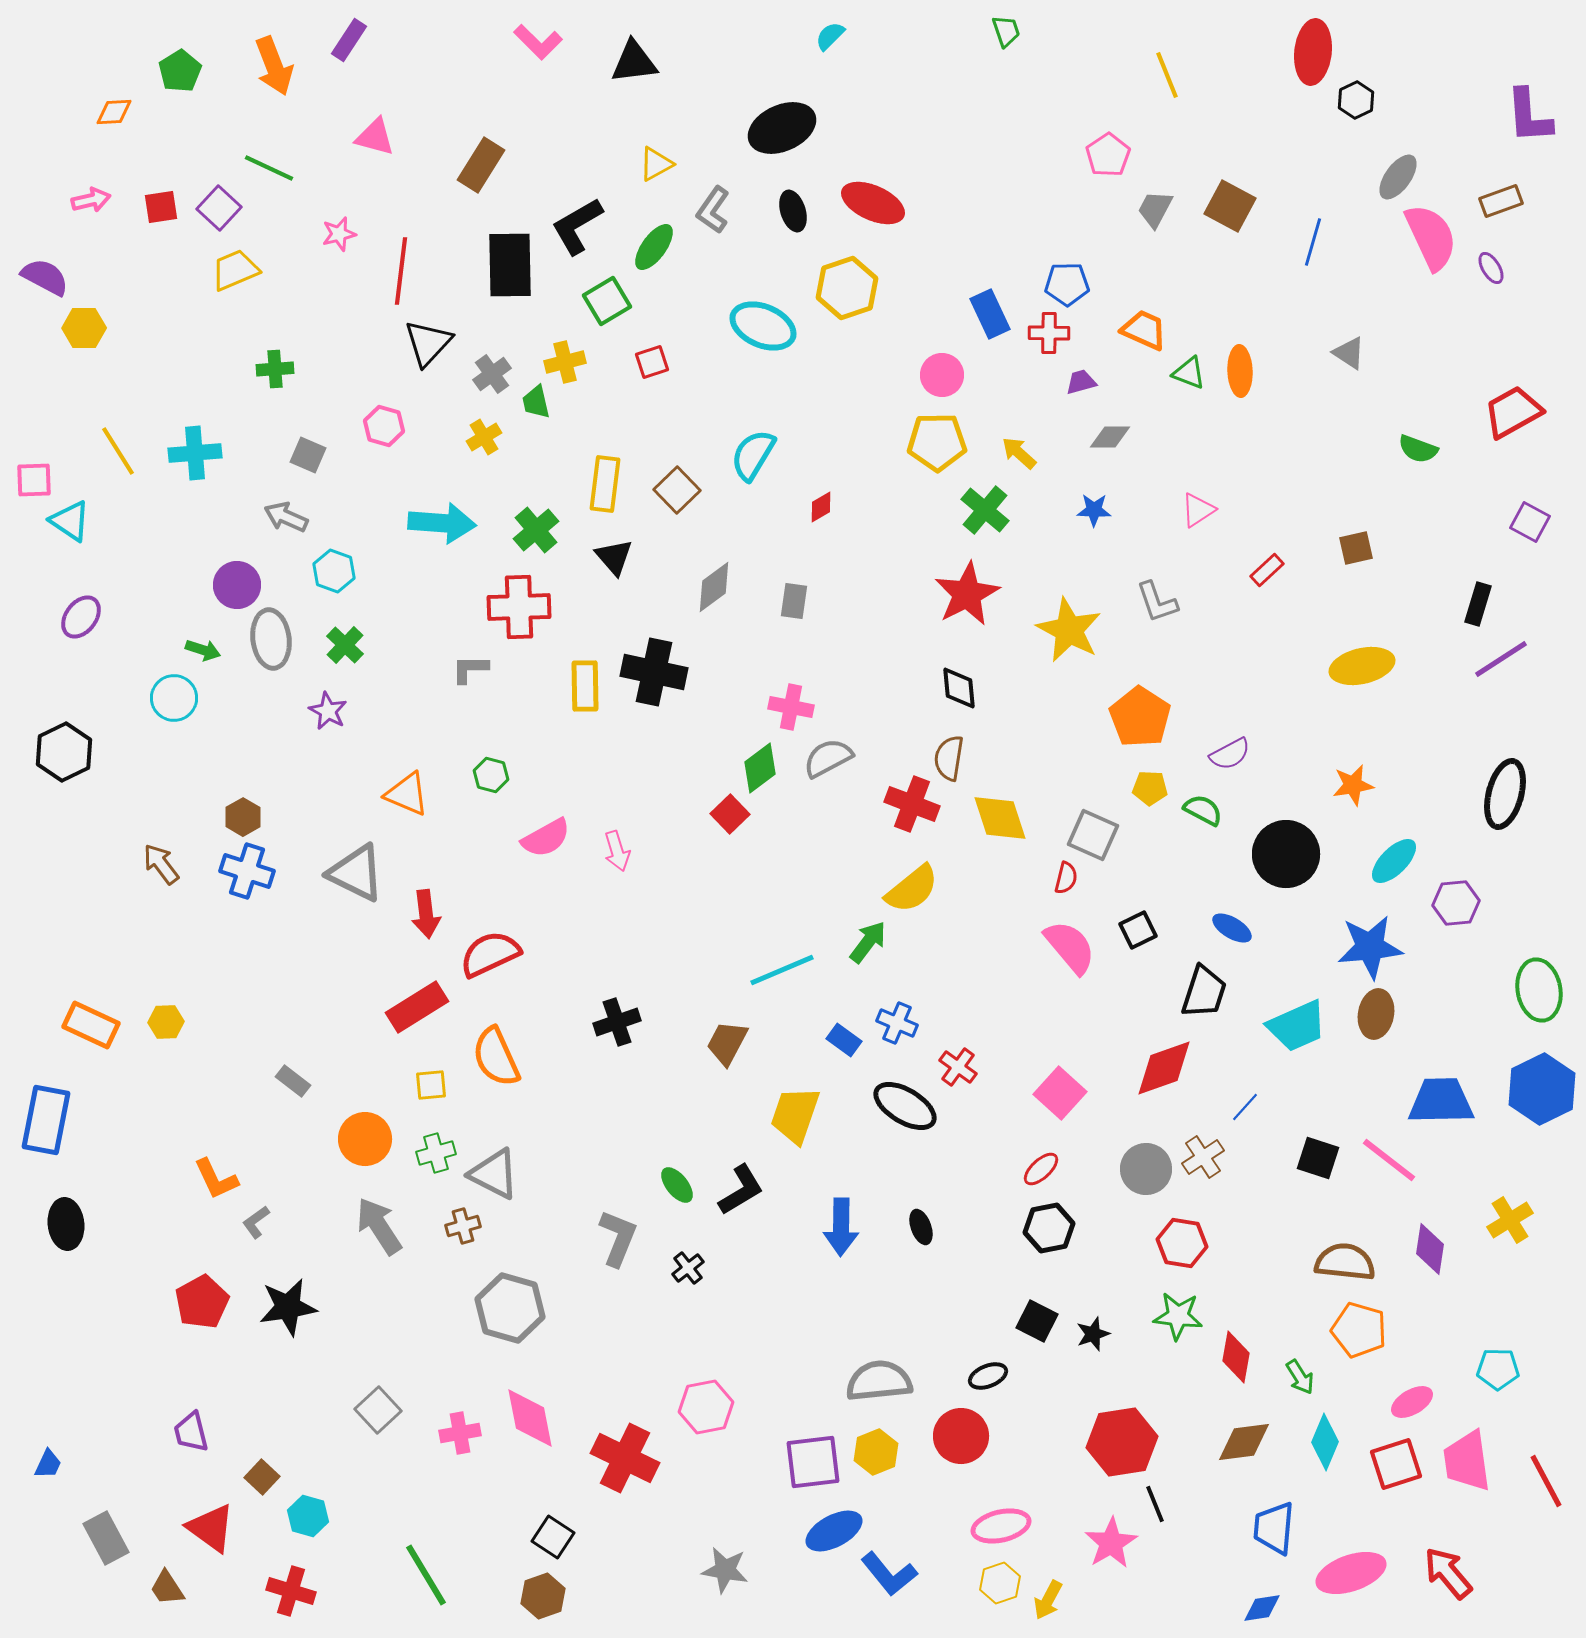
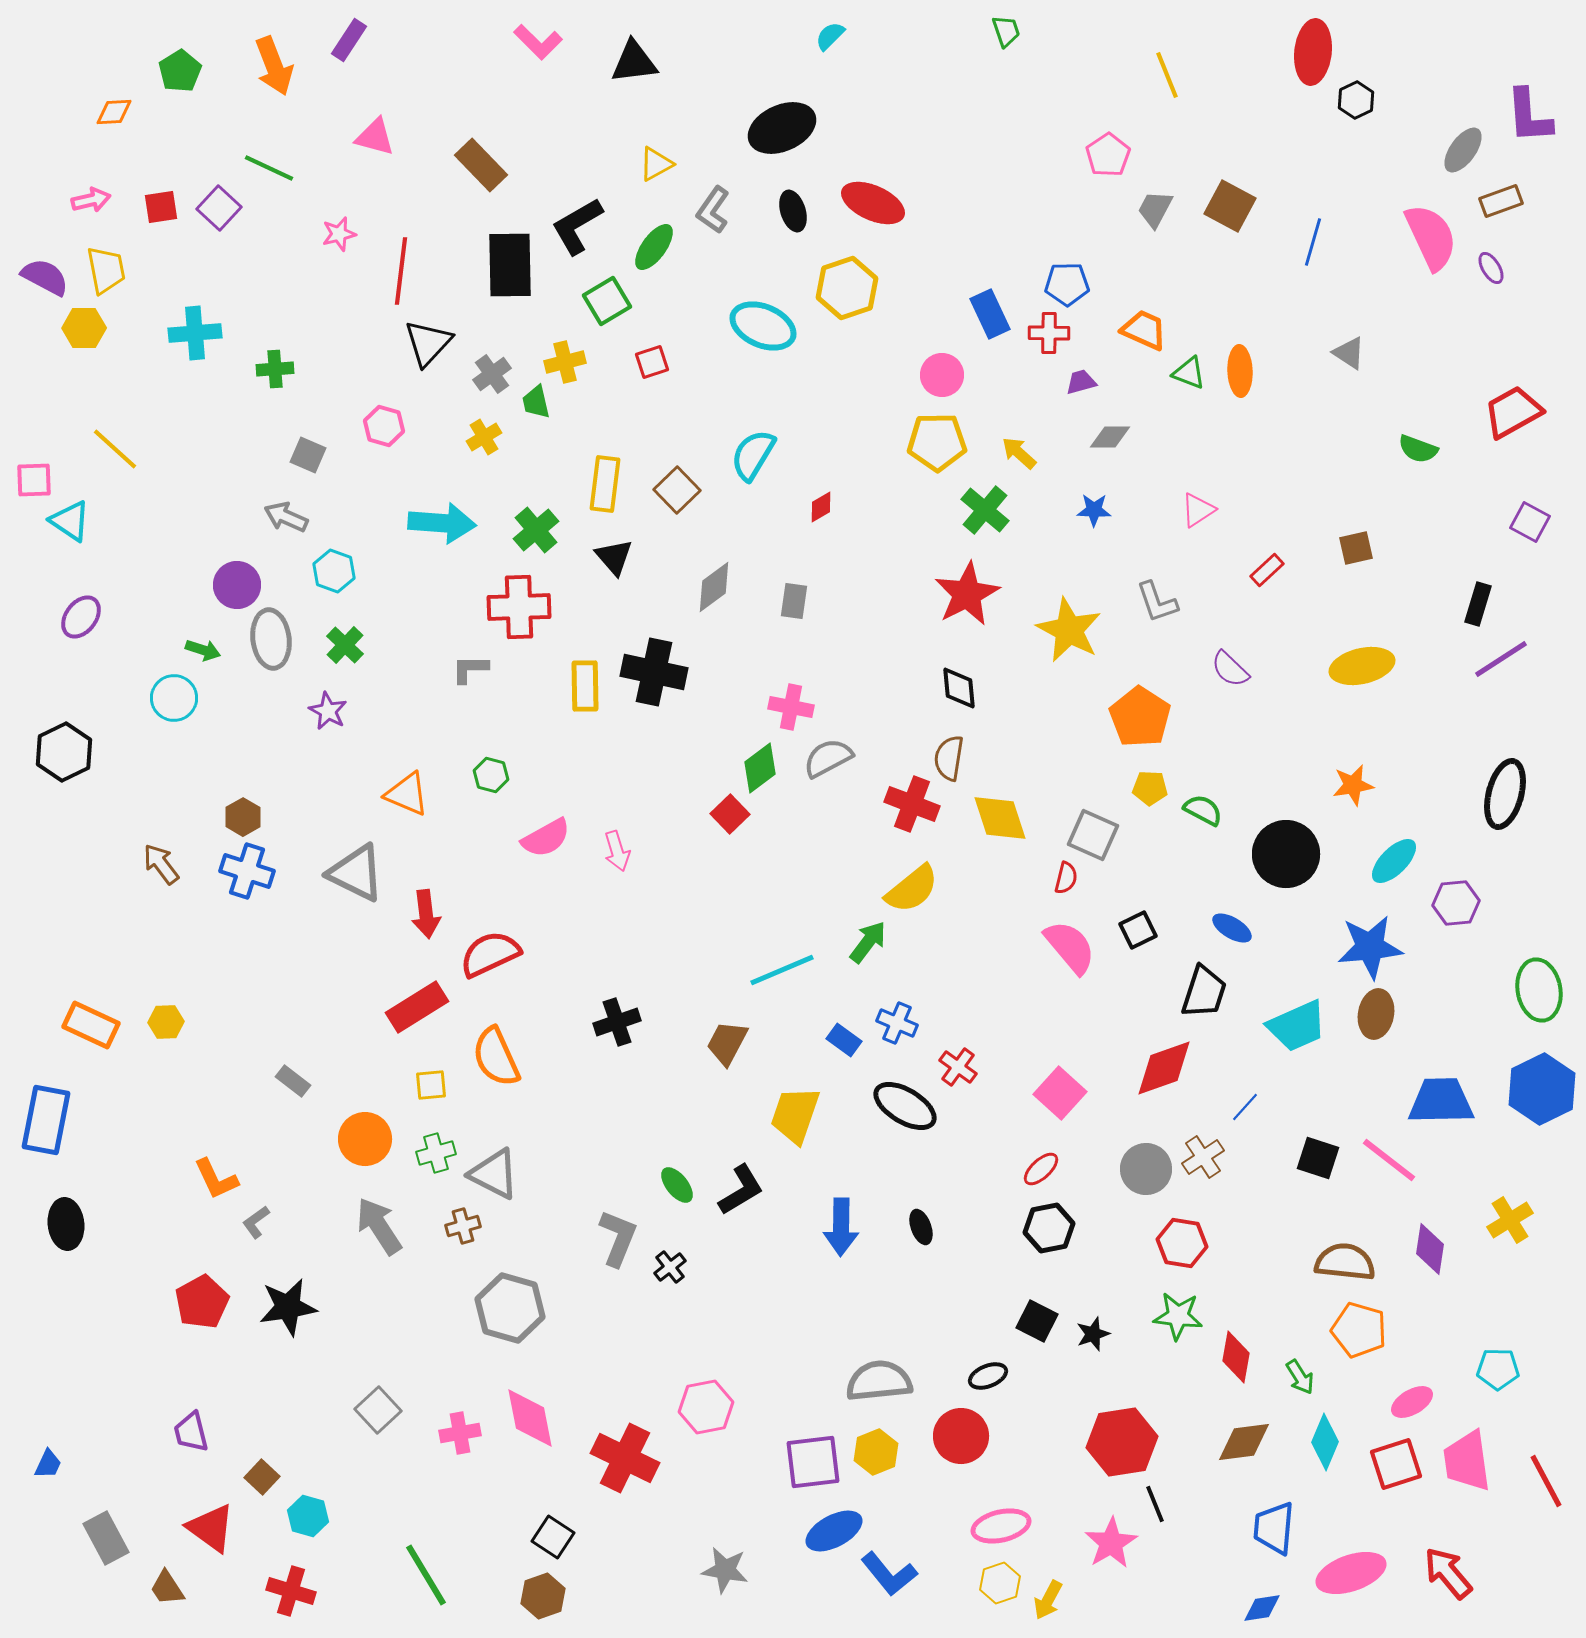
brown rectangle at (481, 165): rotated 76 degrees counterclockwise
gray ellipse at (1398, 177): moved 65 px right, 27 px up
yellow trapezoid at (235, 270): moved 129 px left; rotated 102 degrees clockwise
yellow line at (118, 451): moved 3 px left, 2 px up; rotated 16 degrees counterclockwise
cyan cross at (195, 453): moved 120 px up
purple semicircle at (1230, 754): moved 85 px up; rotated 72 degrees clockwise
black cross at (688, 1268): moved 18 px left, 1 px up
